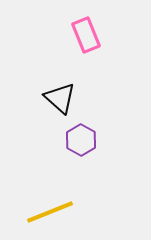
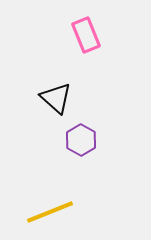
black triangle: moved 4 px left
